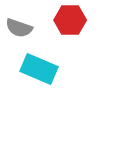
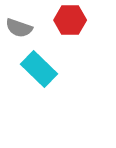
cyan rectangle: rotated 21 degrees clockwise
